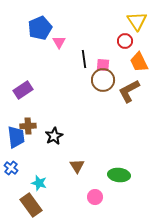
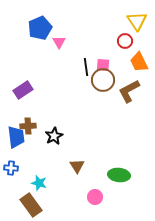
black line: moved 2 px right, 8 px down
blue cross: rotated 32 degrees counterclockwise
